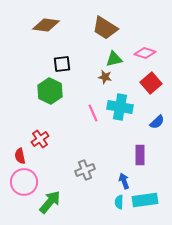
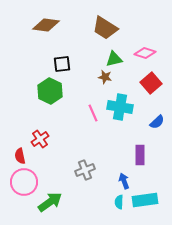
green arrow: rotated 15 degrees clockwise
